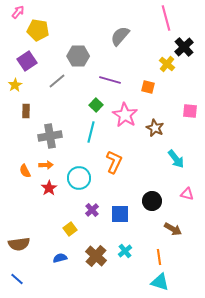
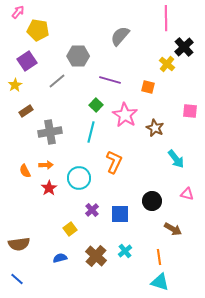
pink line: rotated 15 degrees clockwise
brown rectangle: rotated 56 degrees clockwise
gray cross: moved 4 px up
